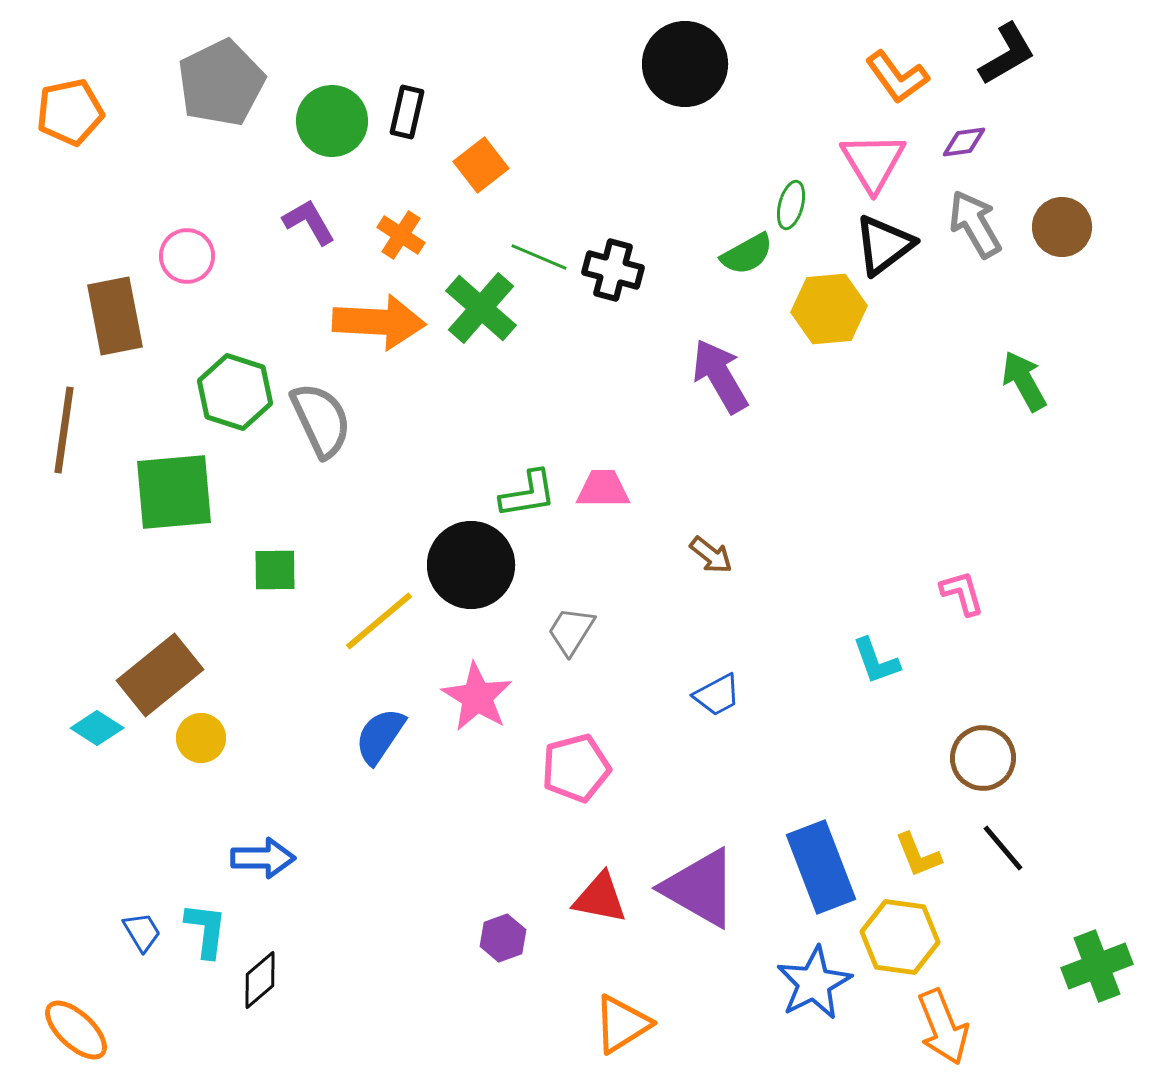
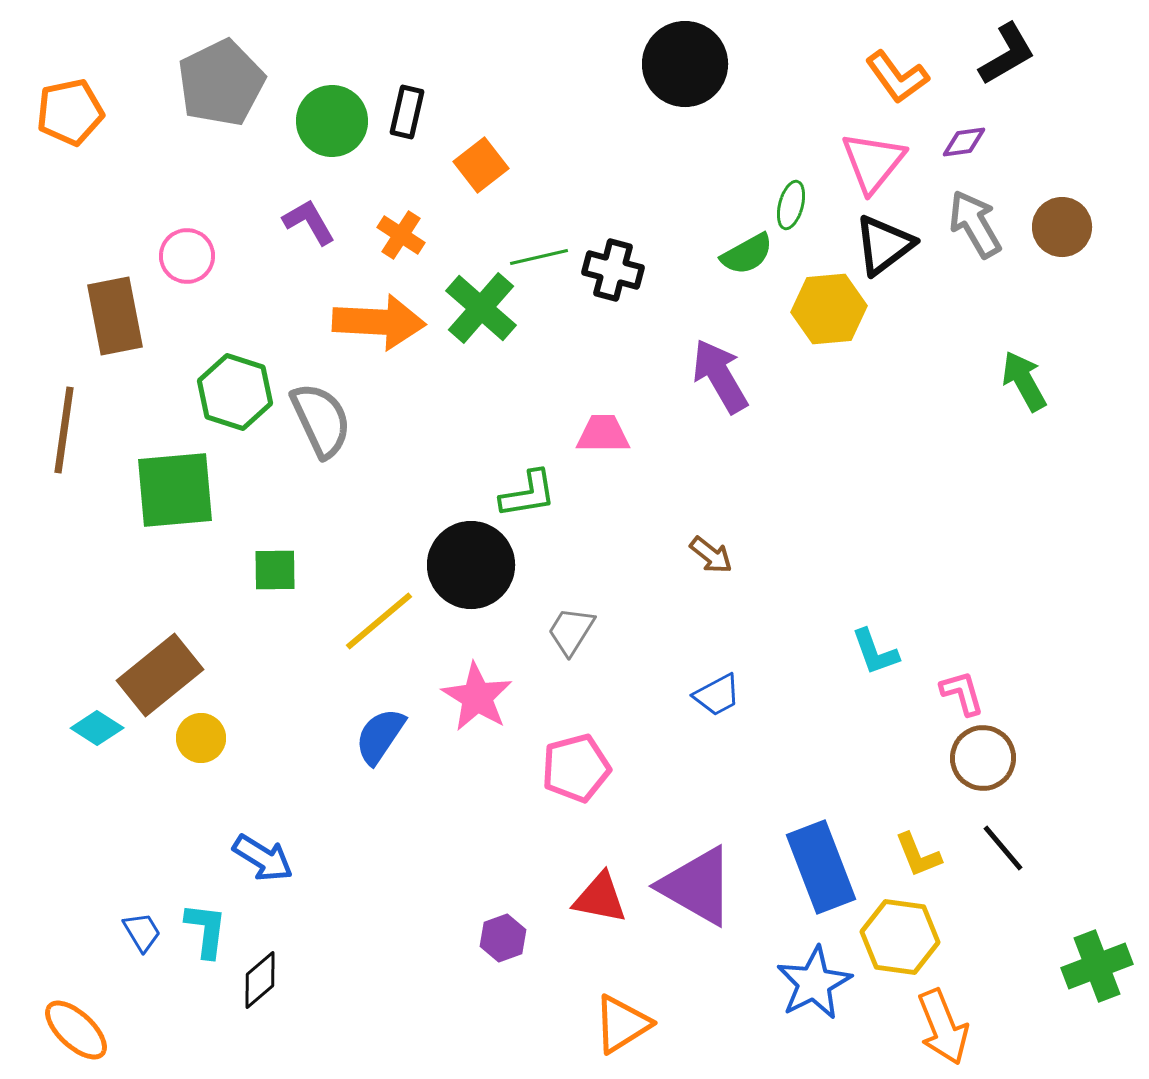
pink triangle at (873, 162): rotated 10 degrees clockwise
green line at (539, 257): rotated 36 degrees counterclockwise
pink trapezoid at (603, 489): moved 55 px up
green square at (174, 492): moved 1 px right, 2 px up
pink L-shape at (962, 593): moved 100 px down
cyan L-shape at (876, 661): moved 1 px left, 9 px up
blue arrow at (263, 858): rotated 32 degrees clockwise
purple triangle at (700, 888): moved 3 px left, 2 px up
